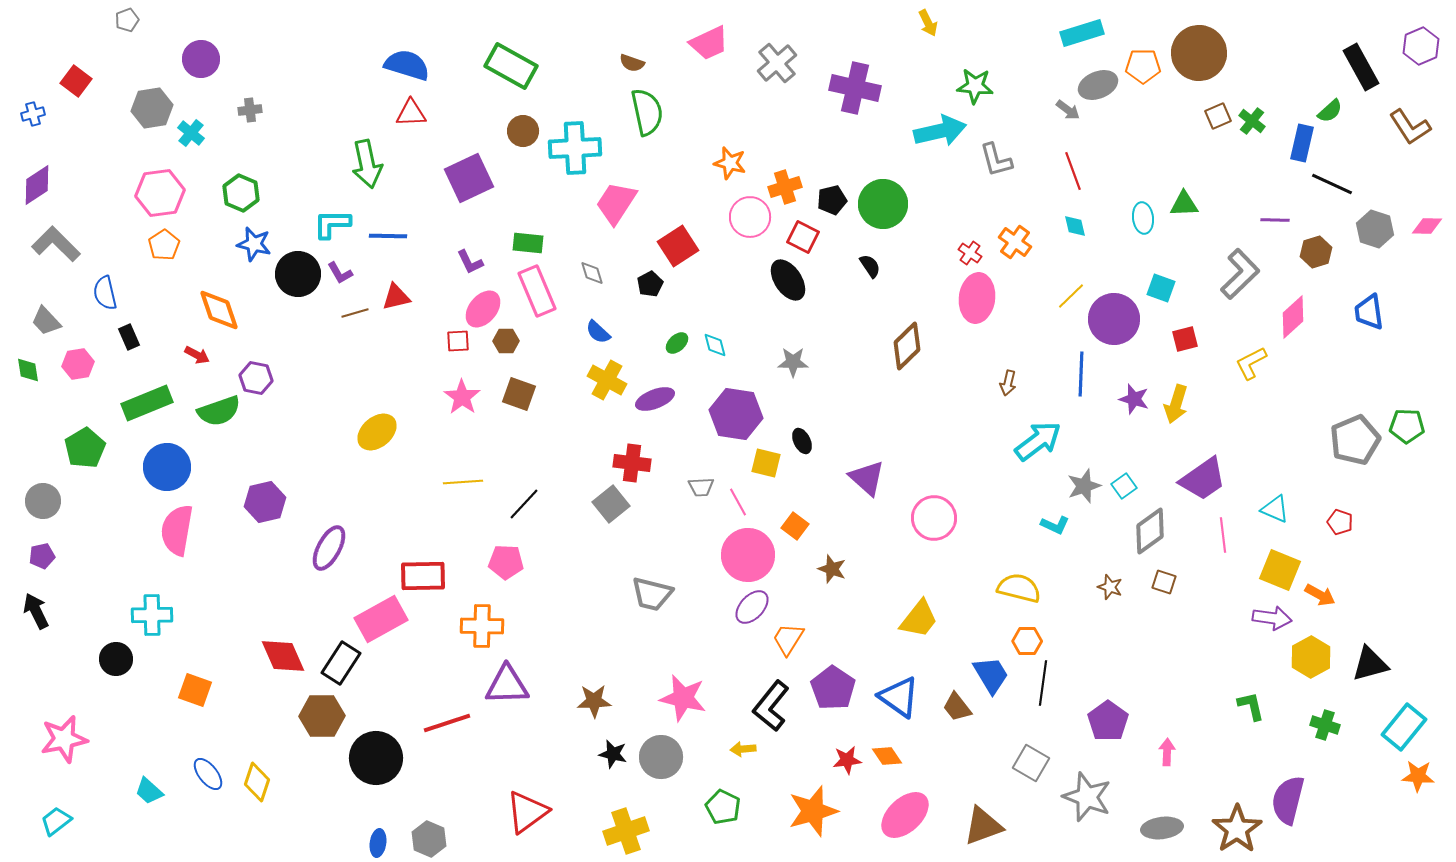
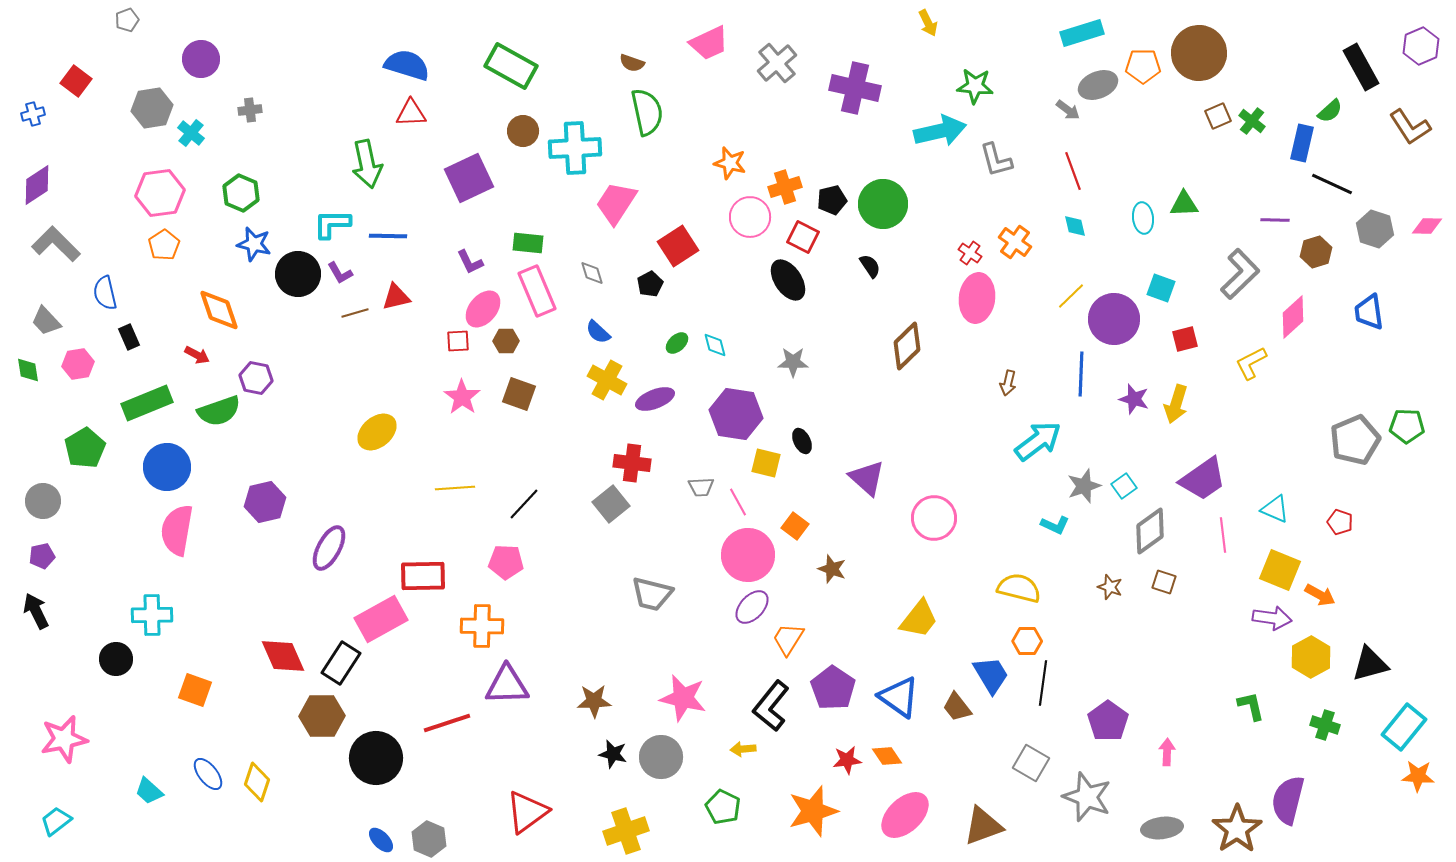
yellow line at (463, 482): moved 8 px left, 6 px down
blue ellipse at (378, 843): moved 3 px right, 3 px up; rotated 52 degrees counterclockwise
